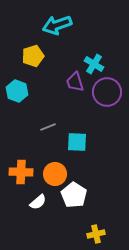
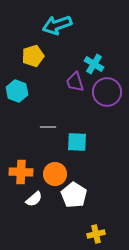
gray line: rotated 21 degrees clockwise
white semicircle: moved 4 px left, 3 px up
